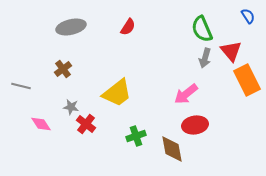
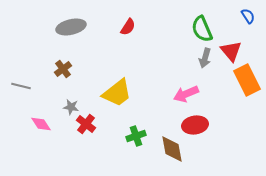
pink arrow: rotated 15 degrees clockwise
